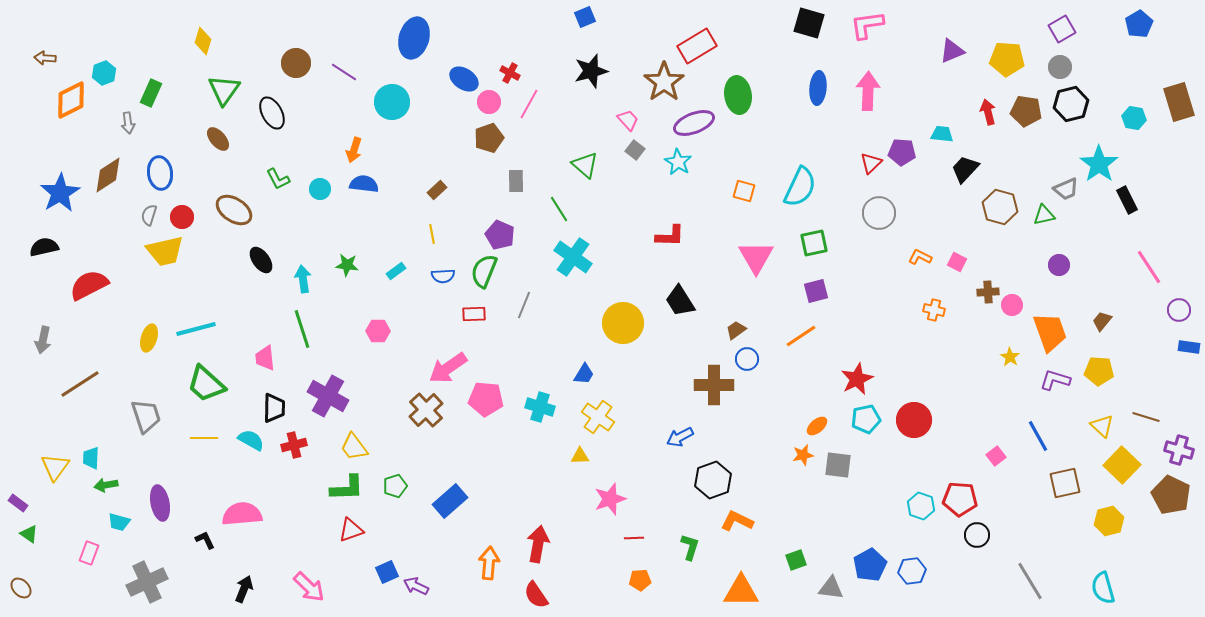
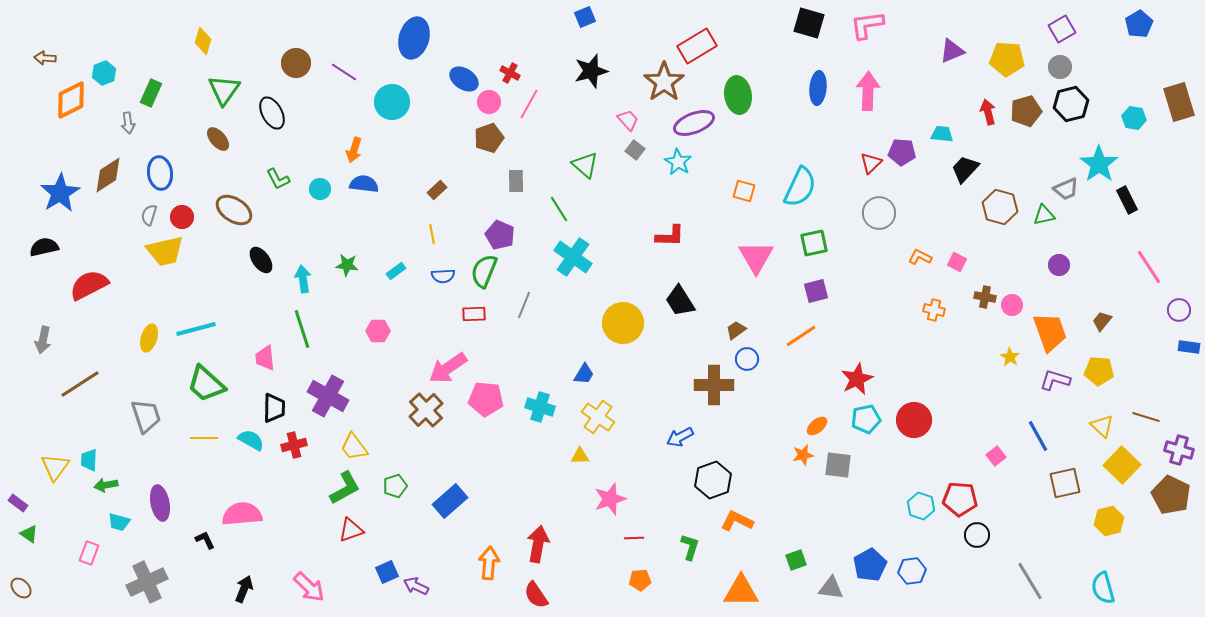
brown pentagon at (1026, 111): rotated 24 degrees counterclockwise
brown cross at (988, 292): moved 3 px left, 5 px down; rotated 15 degrees clockwise
cyan trapezoid at (91, 458): moved 2 px left, 2 px down
green L-shape at (347, 488): moved 2 px left; rotated 27 degrees counterclockwise
